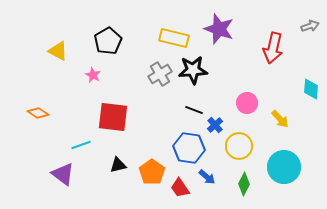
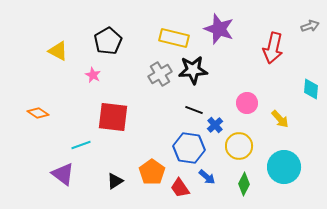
black triangle: moved 3 px left, 16 px down; rotated 18 degrees counterclockwise
